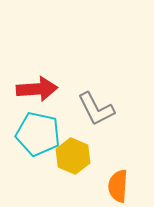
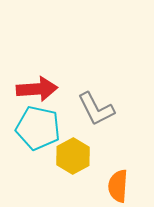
cyan pentagon: moved 6 px up
yellow hexagon: rotated 8 degrees clockwise
